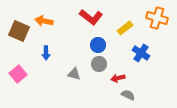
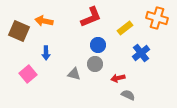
red L-shape: rotated 60 degrees counterclockwise
blue cross: rotated 18 degrees clockwise
gray circle: moved 4 px left
pink square: moved 10 px right
